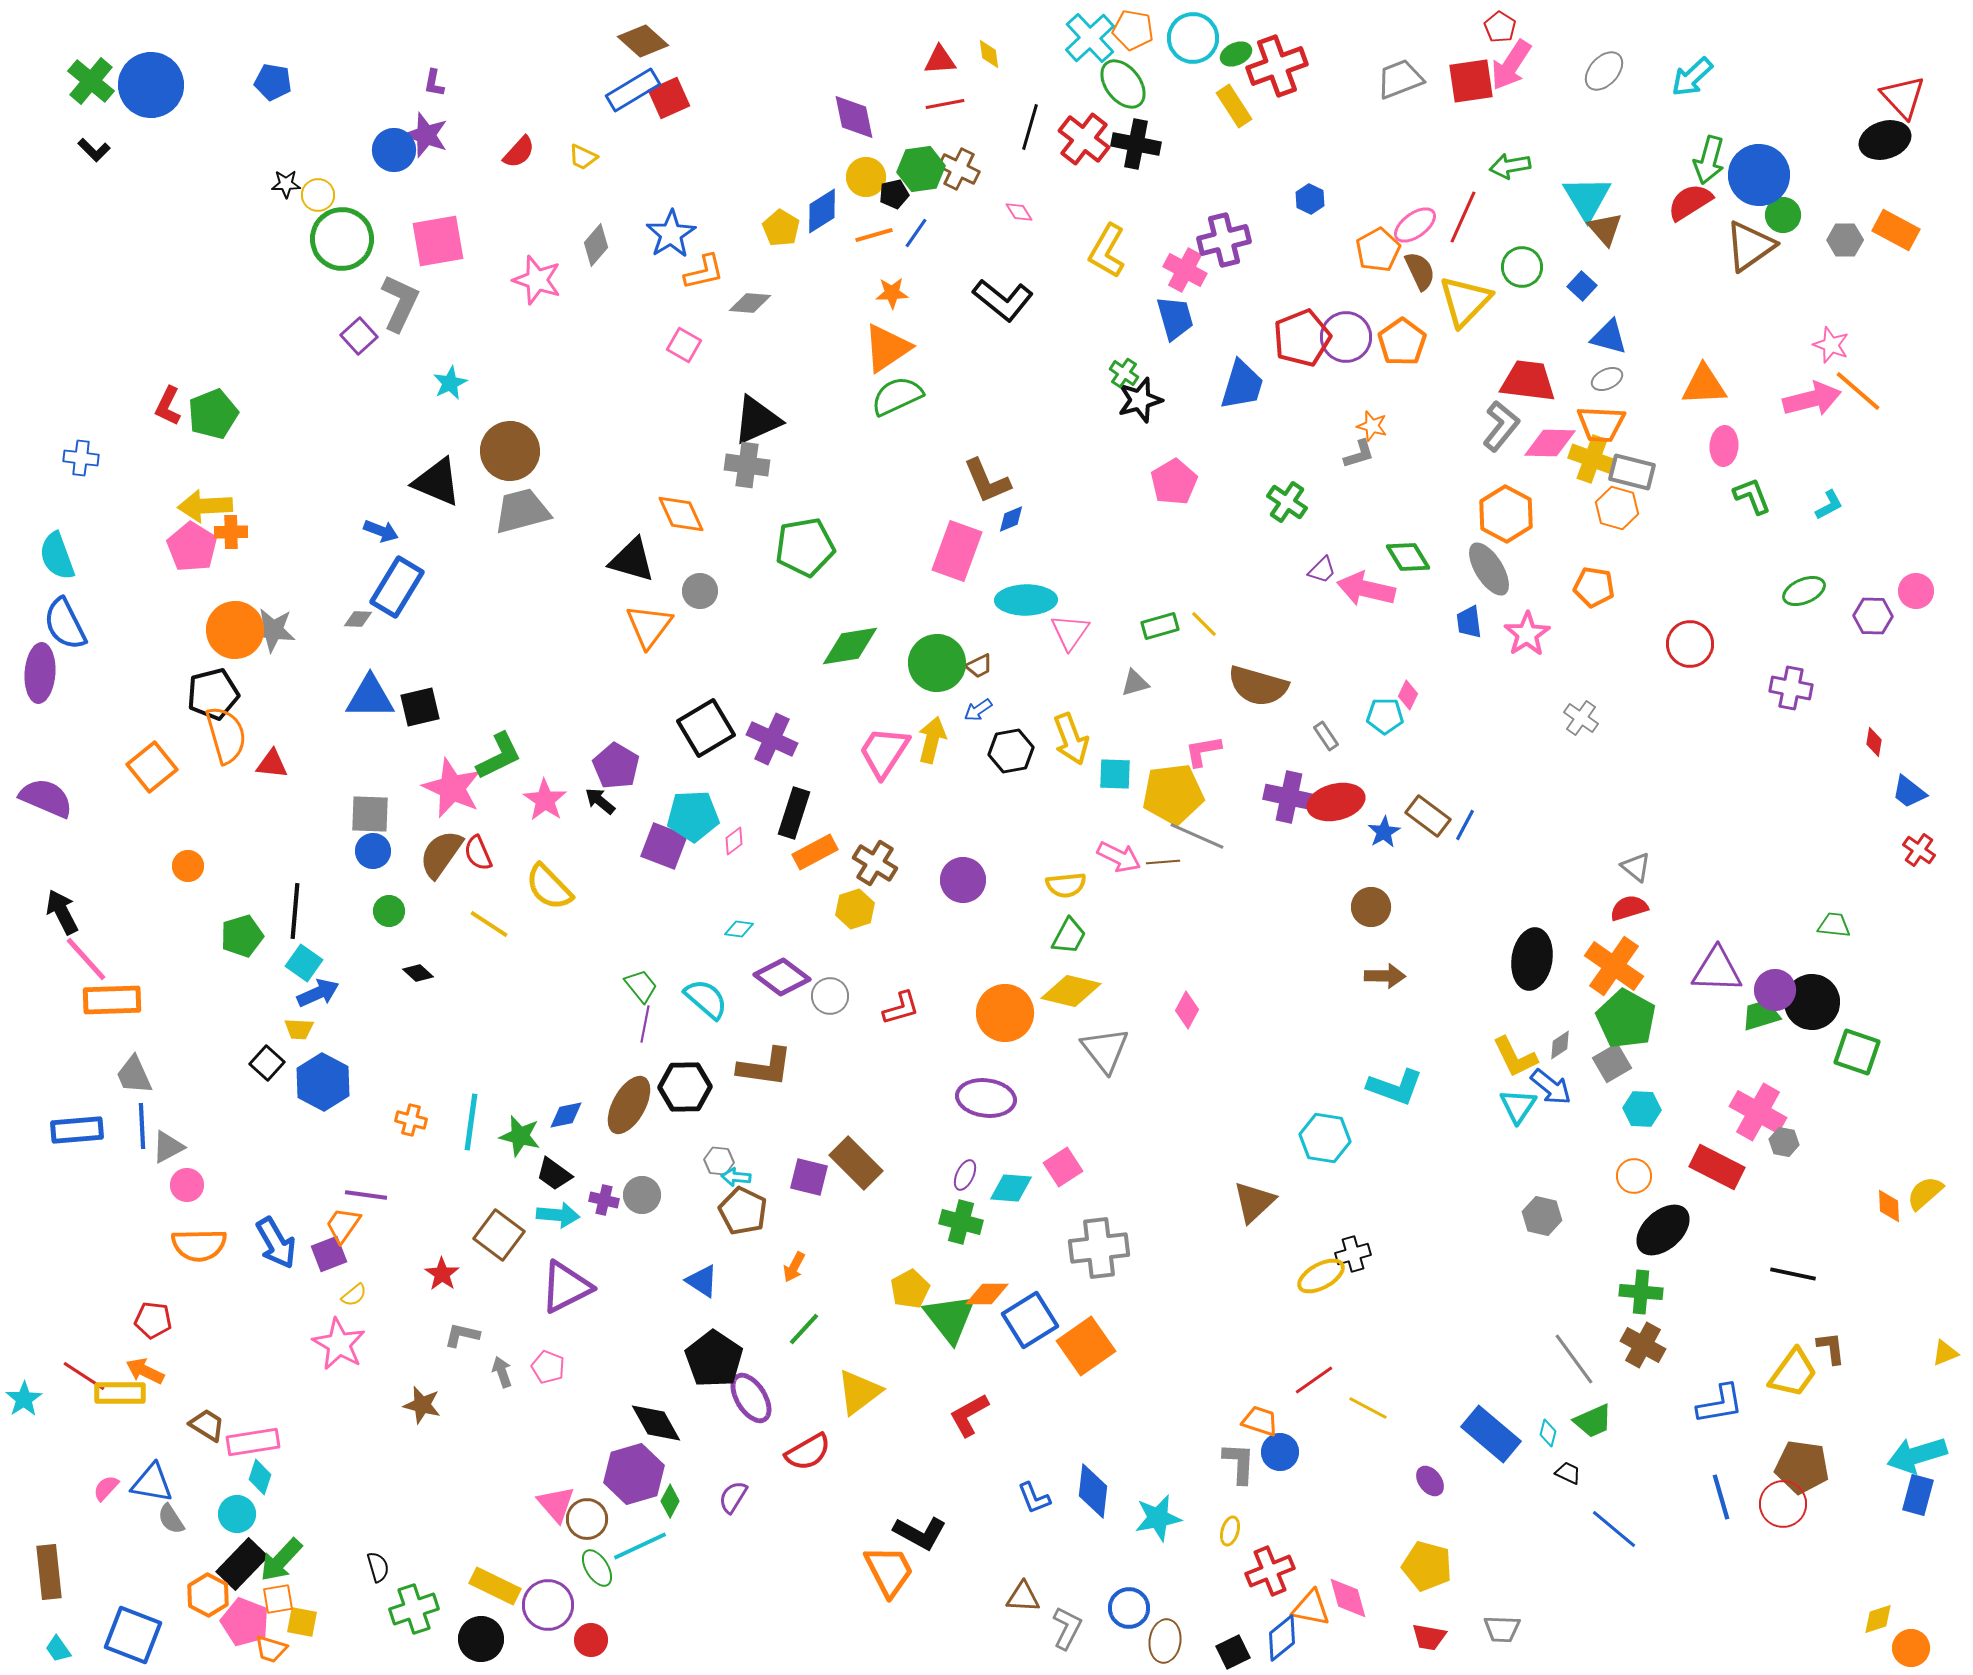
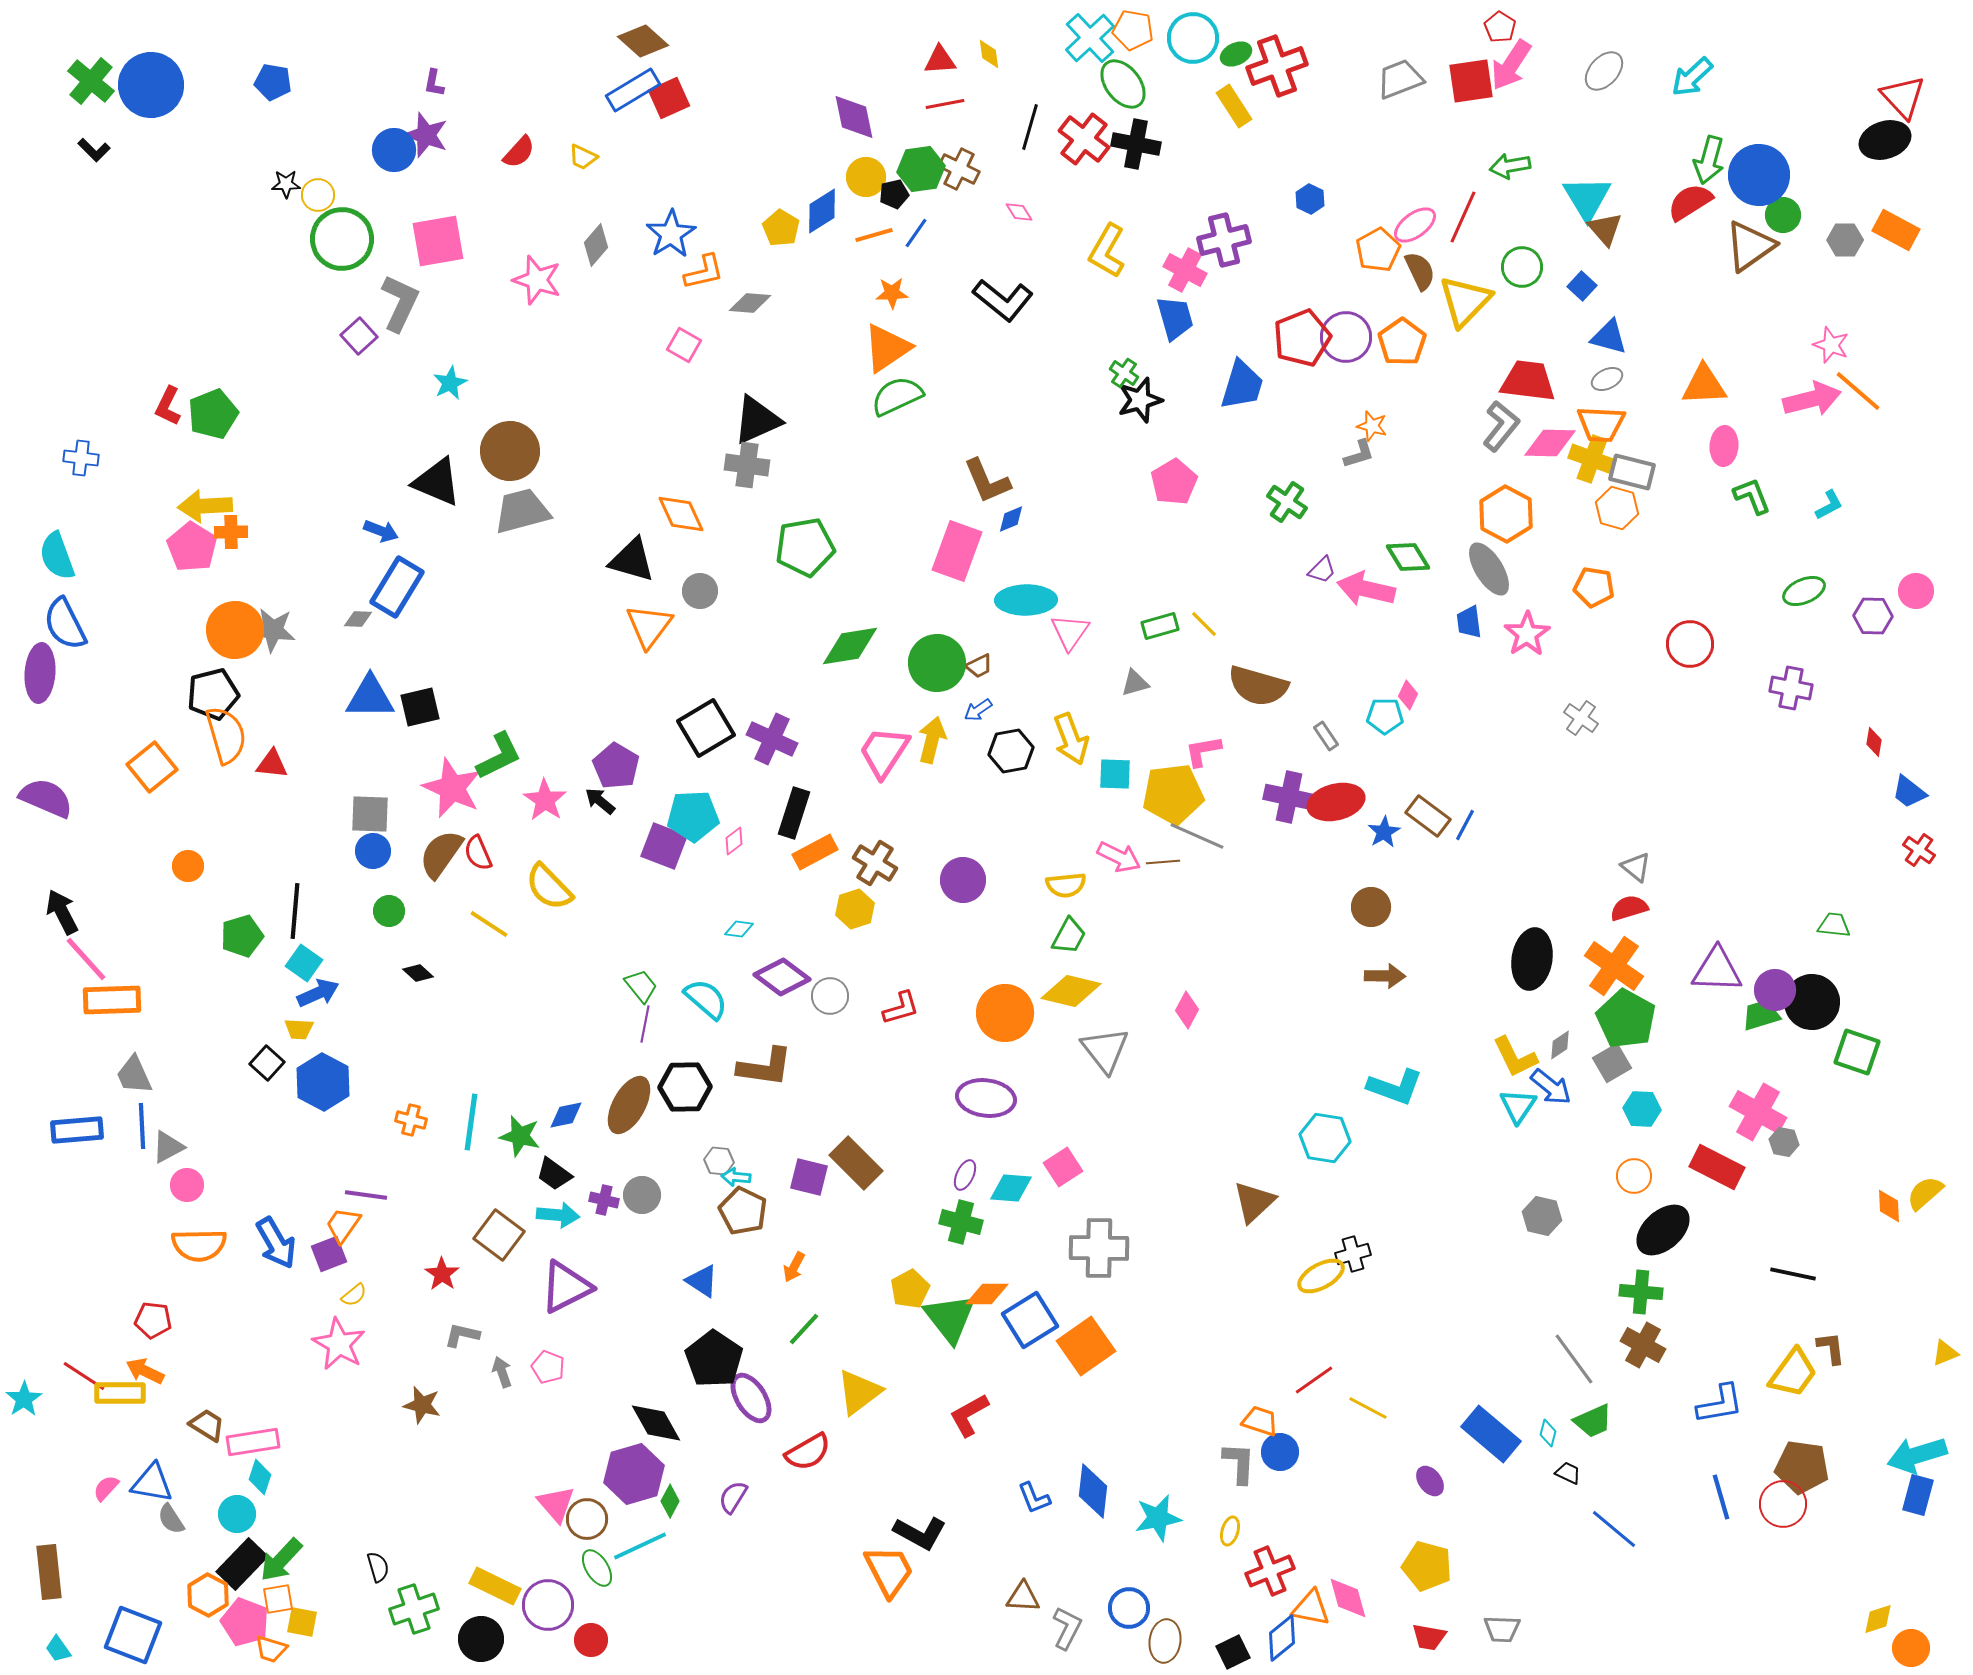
gray cross at (1099, 1248): rotated 8 degrees clockwise
